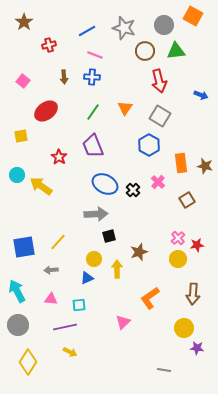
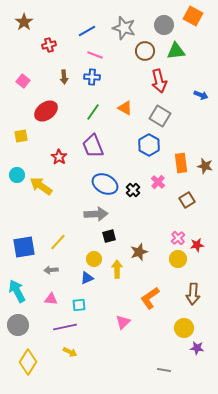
orange triangle at (125, 108): rotated 35 degrees counterclockwise
